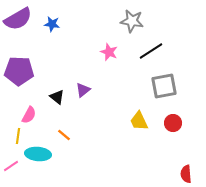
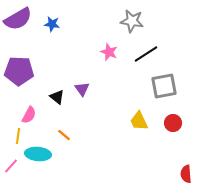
black line: moved 5 px left, 3 px down
purple triangle: moved 1 px left, 1 px up; rotated 28 degrees counterclockwise
pink line: rotated 14 degrees counterclockwise
